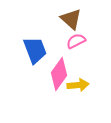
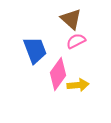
pink diamond: moved 1 px left
